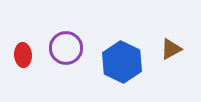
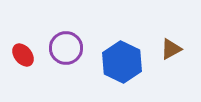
red ellipse: rotated 35 degrees counterclockwise
